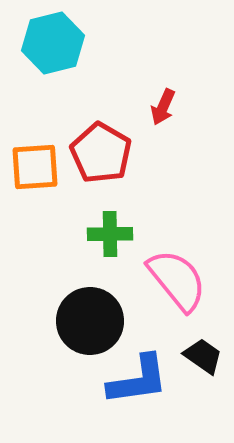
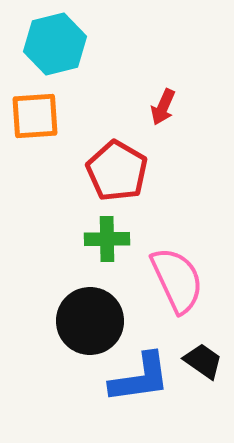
cyan hexagon: moved 2 px right, 1 px down
red pentagon: moved 16 px right, 18 px down
orange square: moved 51 px up
green cross: moved 3 px left, 5 px down
pink semicircle: rotated 14 degrees clockwise
black trapezoid: moved 5 px down
blue L-shape: moved 2 px right, 2 px up
